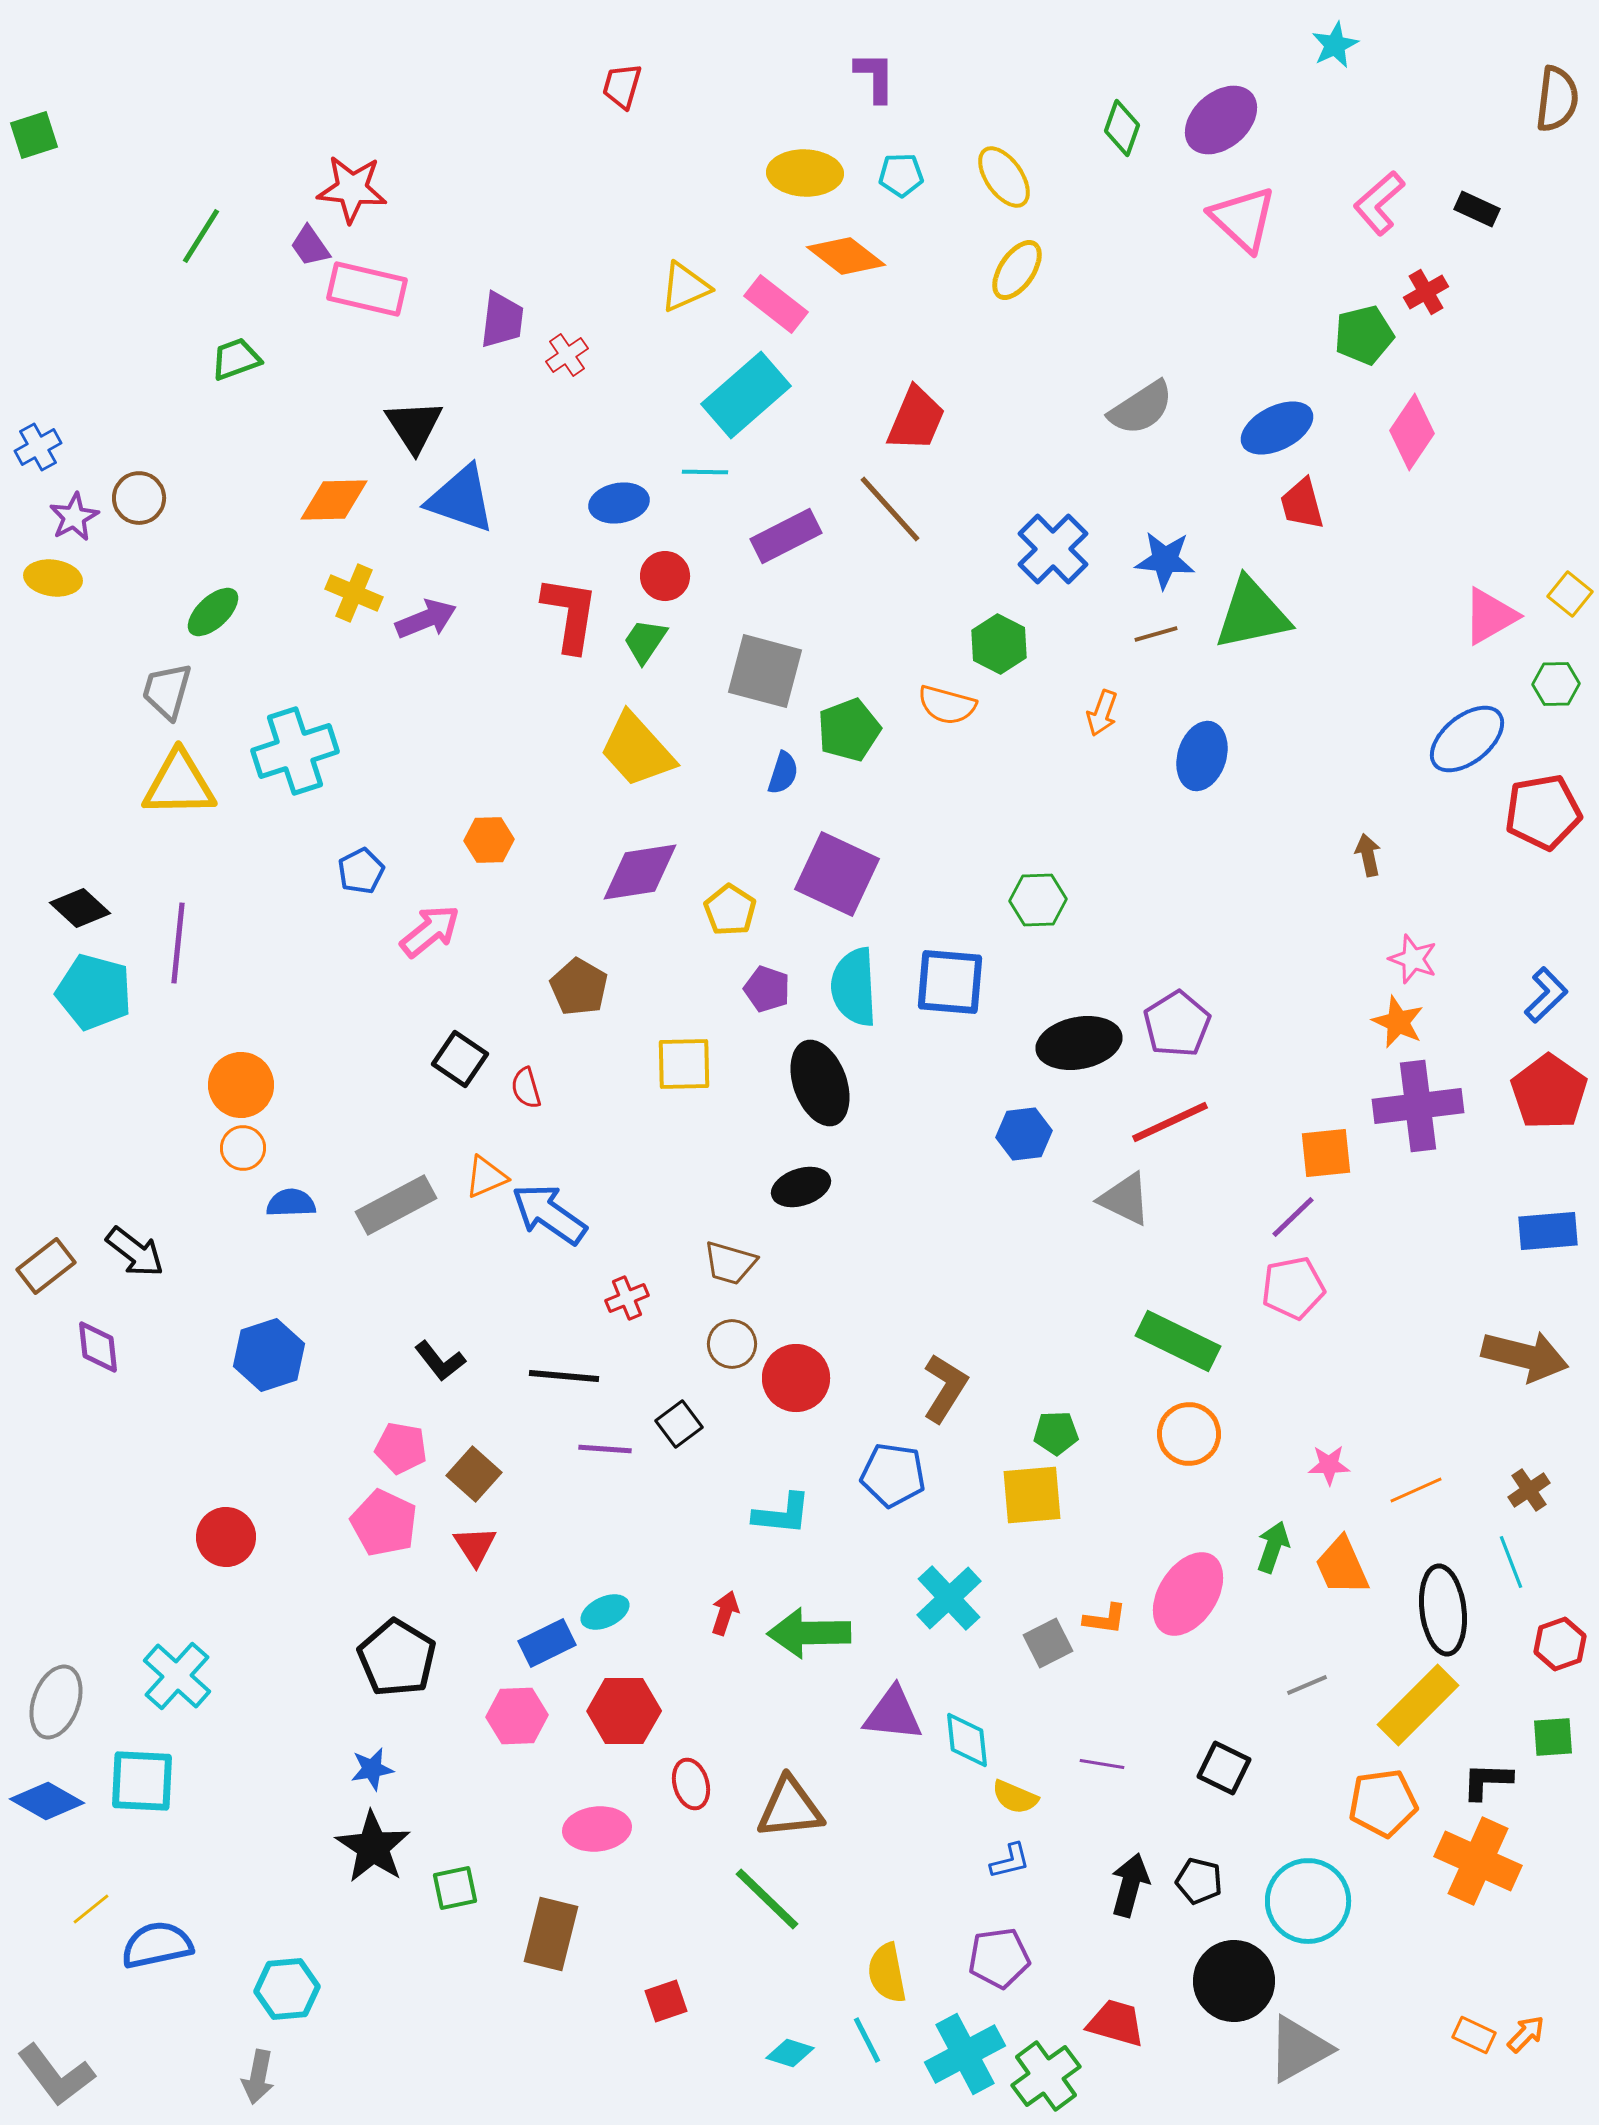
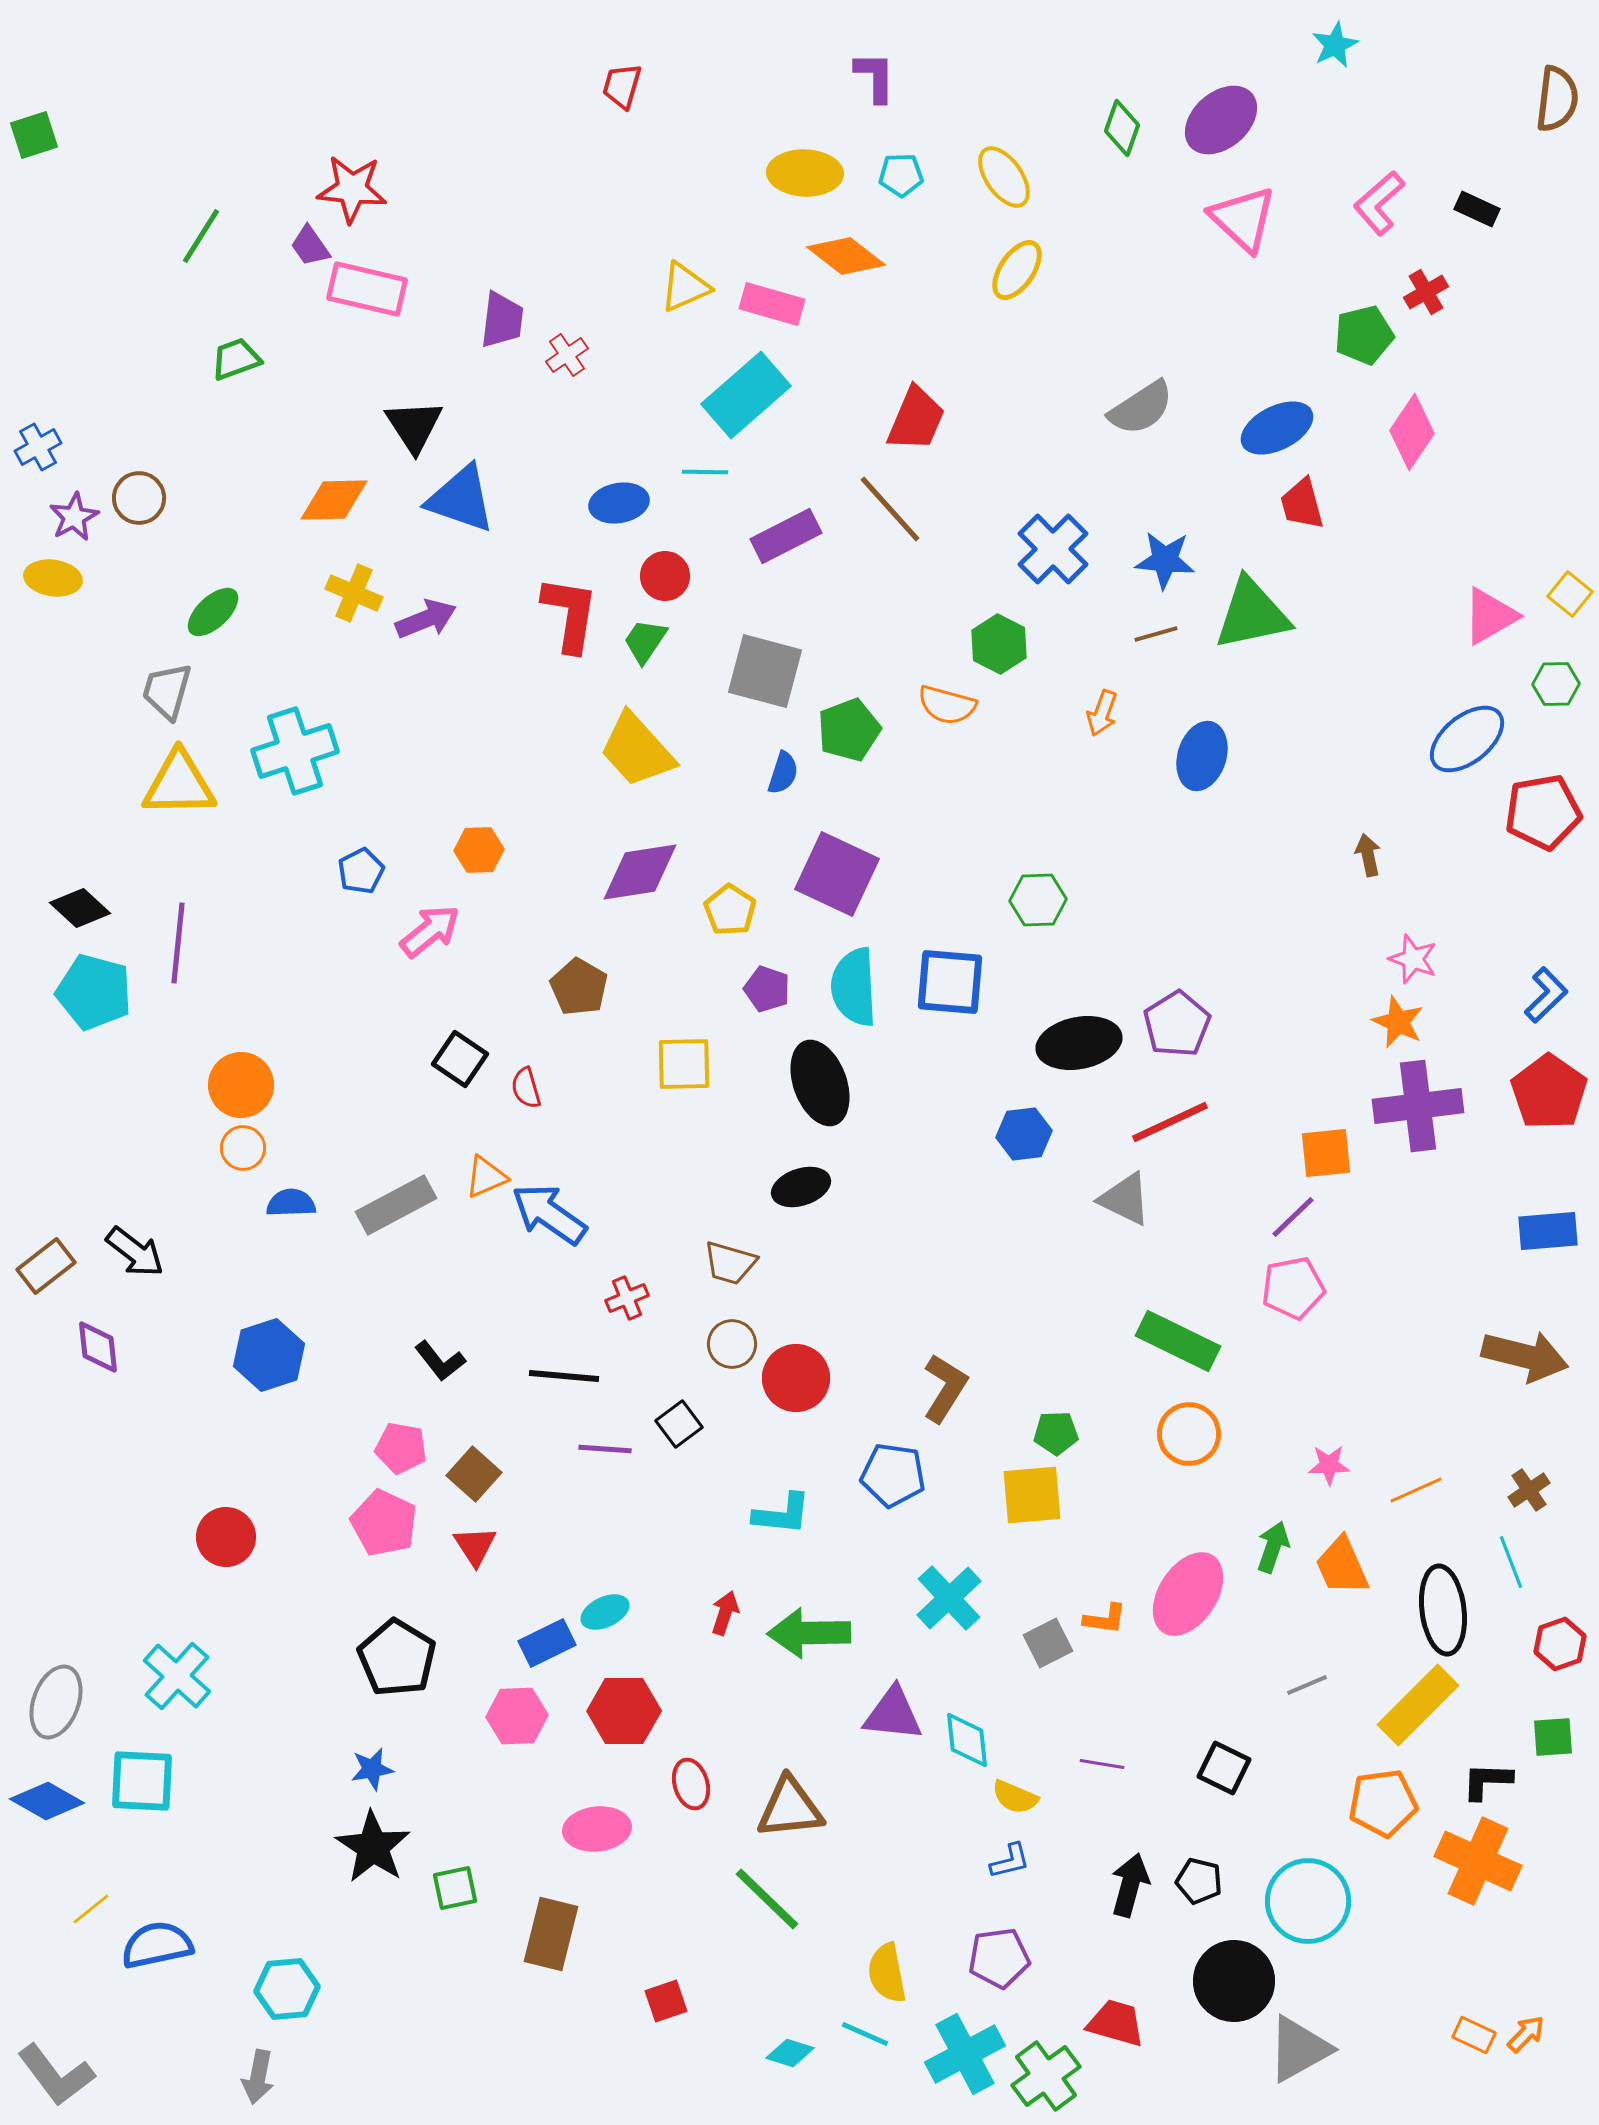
pink rectangle at (776, 304): moved 4 px left; rotated 22 degrees counterclockwise
orange hexagon at (489, 840): moved 10 px left, 10 px down
cyan line at (867, 2040): moved 2 px left, 6 px up; rotated 39 degrees counterclockwise
